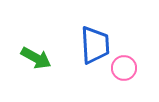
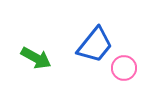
blue trapezoid: rotated 42 degrees clockwise
